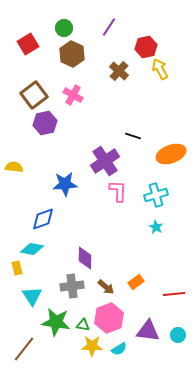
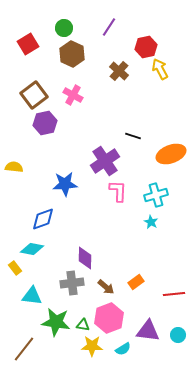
cyan star: moved 5 px left, 5 px up
yellow rectangle: moved 2 px left; rotated 24 degrees counterclockwise
gray cross: moved 3 px up
cyan triangle: rotated 50 degrees counterclockwise
cyan semicircle: moved 4 px right
